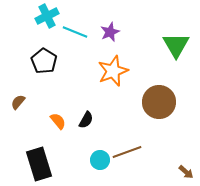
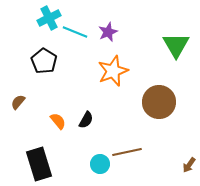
cyan cross: moved 2 px right, 2 px down
purple star: moved 2 px left
brown line: rotated 8 degrees clockwise
cyan circle: moved 4 px down
brown arrow: moved 3 px right, 7 px up; rotated 84 degrees clockwise
